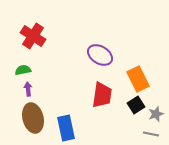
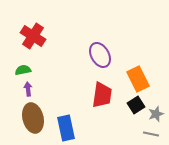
purple ellipse: rotated 30 degrees clockwise
